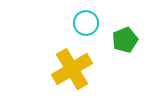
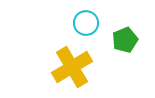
yellow cross: moved 2 px up
